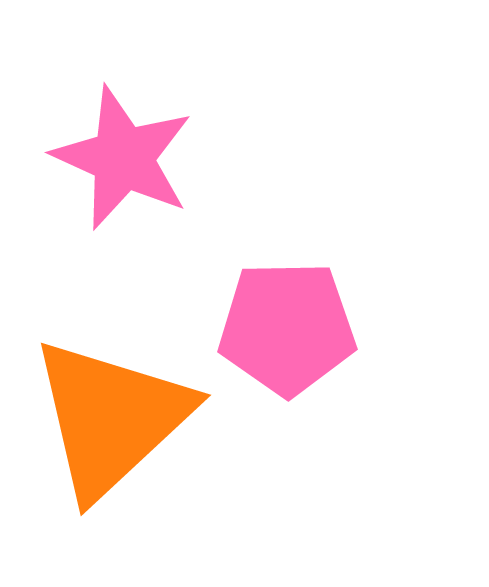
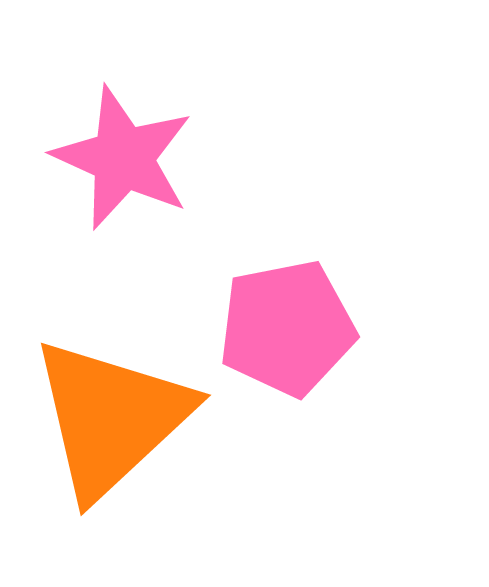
pink pentagon: rotated 10 degrees counterclockwise
